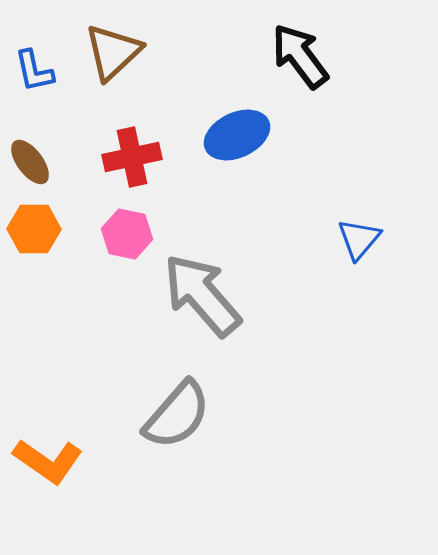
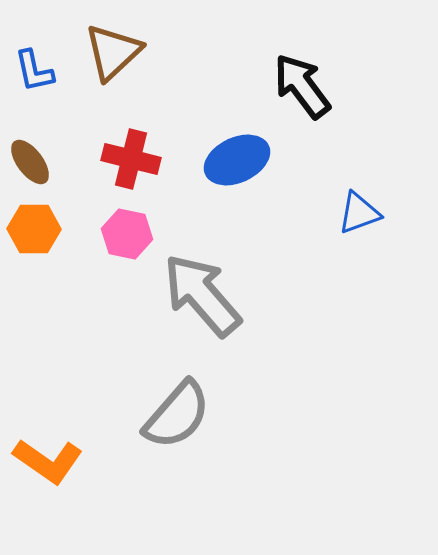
black arrow: moved 2 px right, 30 px down
blue ellipse: moved 25 px down
red cross: moved 1 px left, 2 px down; rotated 26 degrees clockwise
blue triangle: moved 26 px up; rotated 30 degrees clockwise
